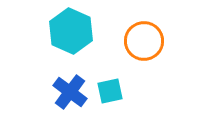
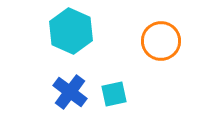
orange circle: moved 17 px right
cyan square: moved 4 px right, 3 px down
